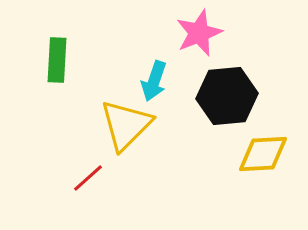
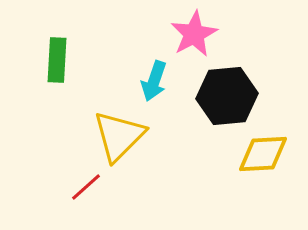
pink star: moved 5 px left, 1 px down; rotated 6 degrees counterclockwise
yellow triangle: moved 7 px left, 11 px down
red line: moved 2 px left, 9 px down
